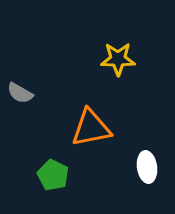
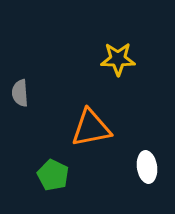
gray semicircle: rotated 56 degrees clockwise
